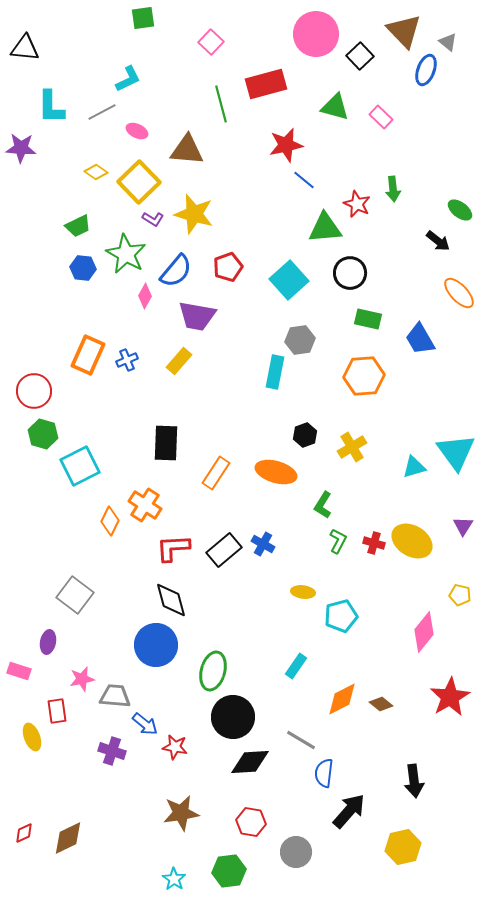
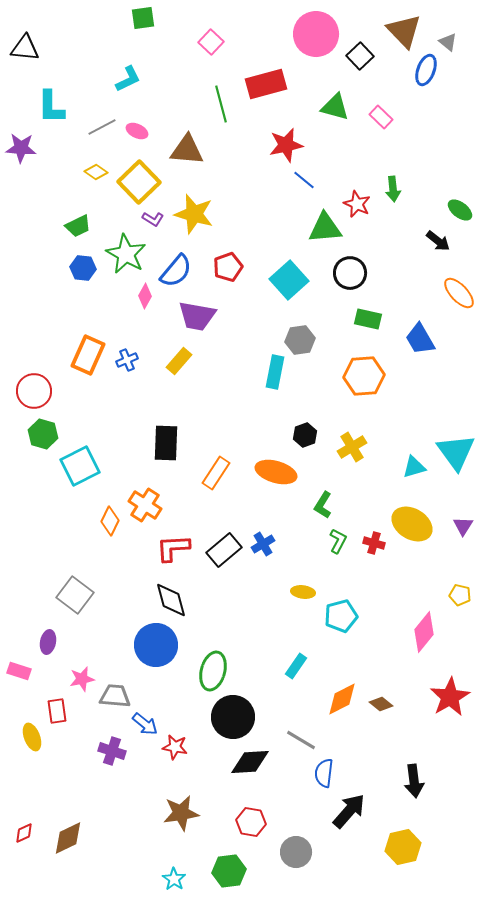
gray line at (102, 112): moved 15 px down
yellow ellipse at (412, 541): moved 17 px up
blue cross at (263, 544): rotated 30 degrees clockwise
